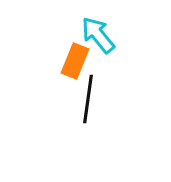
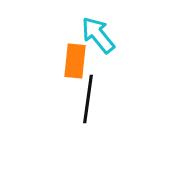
orange rectangle: rotated 16 degrees counterclockwise
